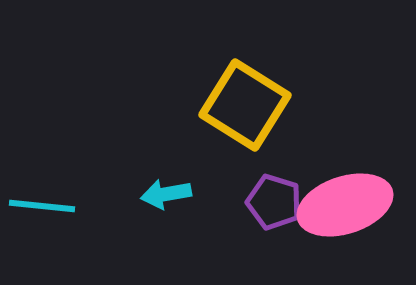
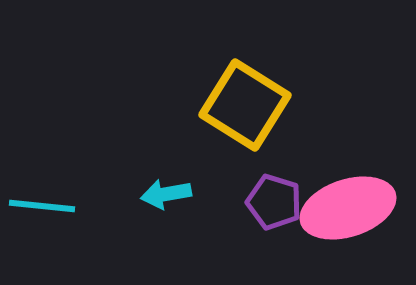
pink ellipse: moved 3 px right, 3 px down
